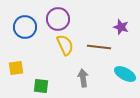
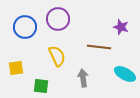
yellow semicircle: moved 8 px left, 11 px down
